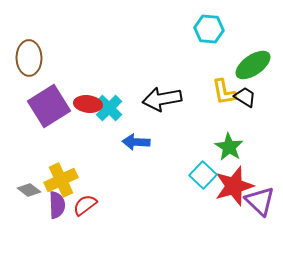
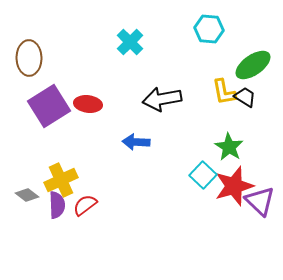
cyan cross: moved 21 px right, 66 px up
gray diamond: moved 2 px left, 5 px down
